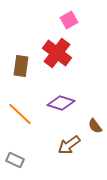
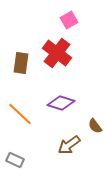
brown rectangle: moved 3 px up
